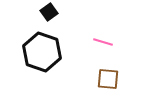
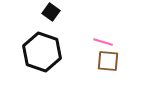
black square: moved 2 px right; rotated 18 degrees counterclockwise
brown square: moved 18 px up
